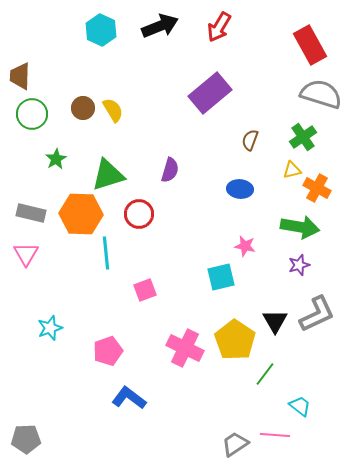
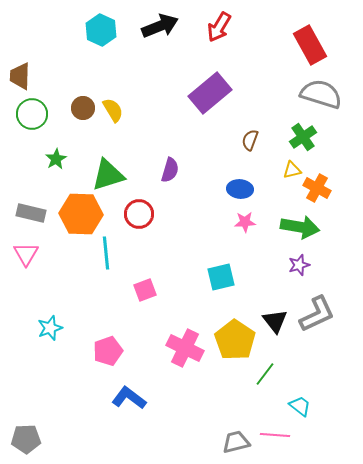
pink star: moved 24 px up; rotated 15 degrees counterclockwise
black triangle: rotated 8 degrees counterclockwise
gray trapezoid: moved 1 px right, 2 px up; rotated 20 degrees clockwise
